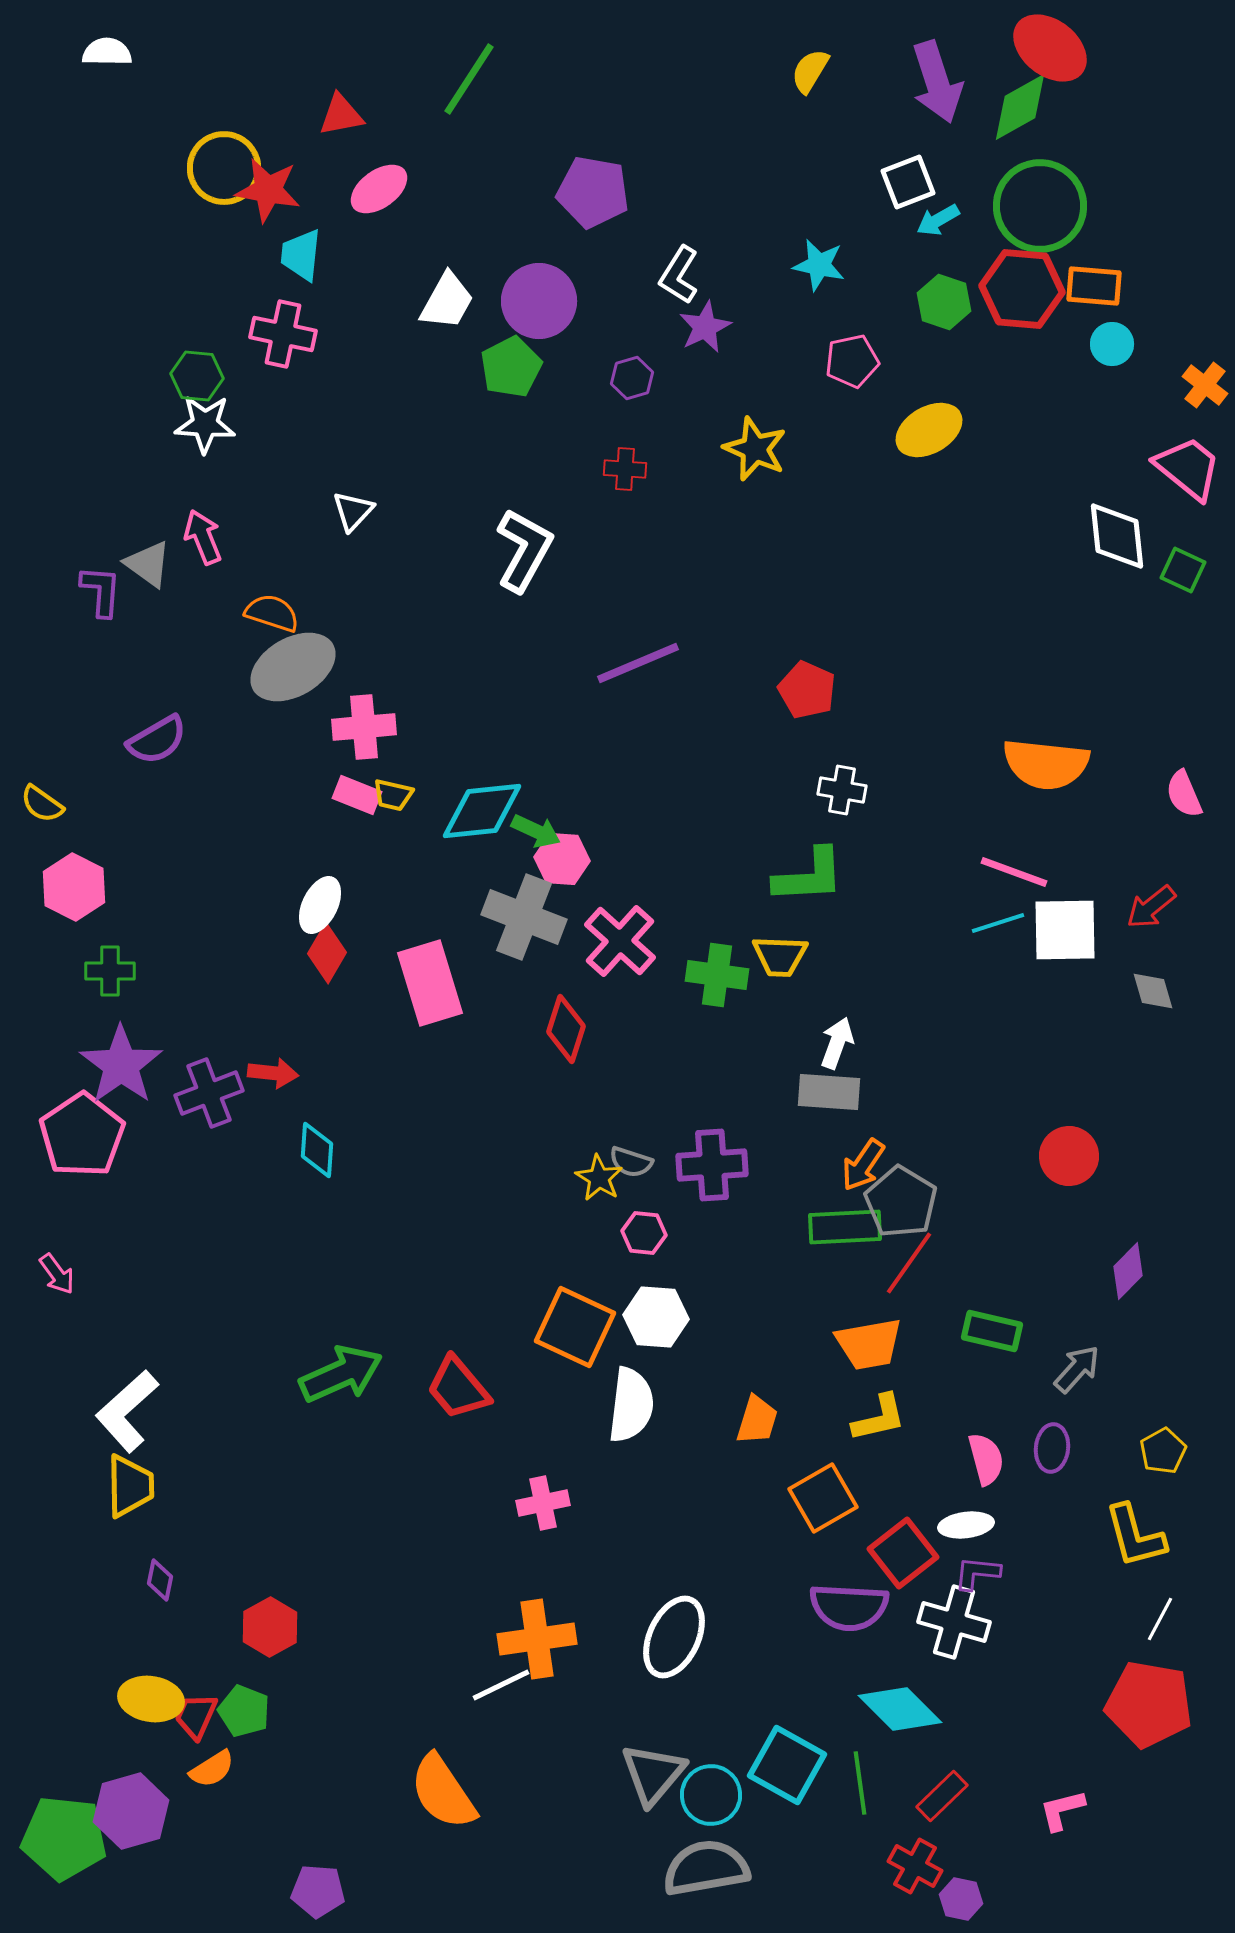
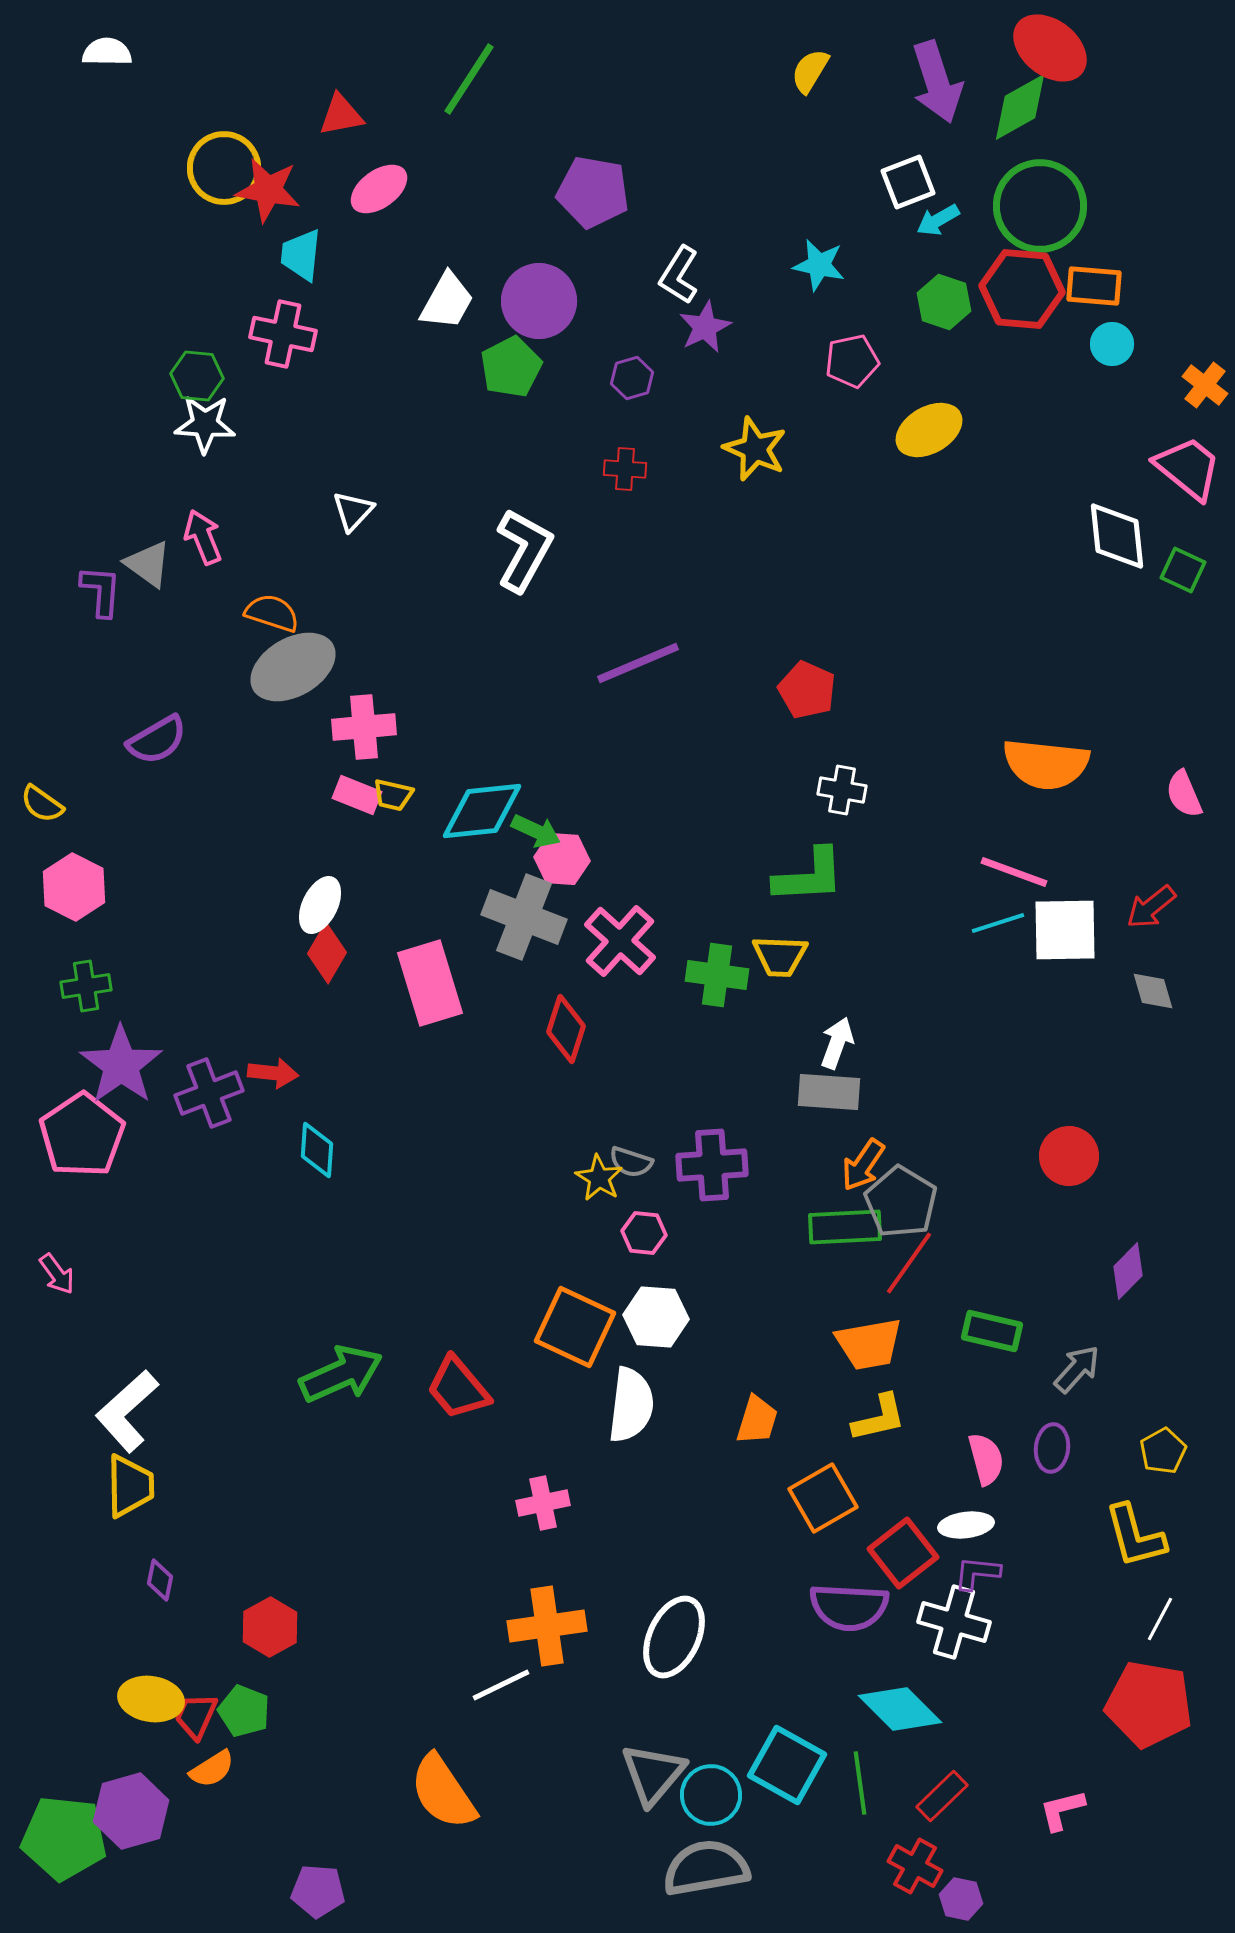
green cross at (110, 971): moved 24 px left, 15 px down; rotated 9 degrees counterclockwise
orange cross at (537, 1639): moved 10 px right, 13 px up
